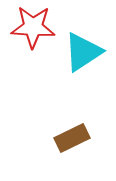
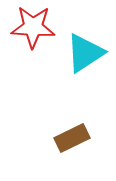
cyan triangle: moved 2 px right, 1 px down
